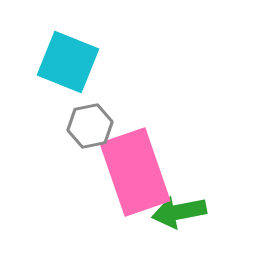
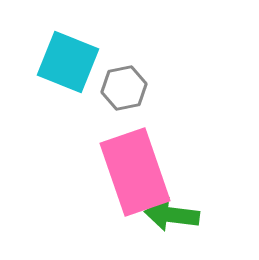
gray hexagon: moved 34 px right, 38 px up
green arrow: moved 7 px left, 3 px down; rotated 18 degrees clockwise
